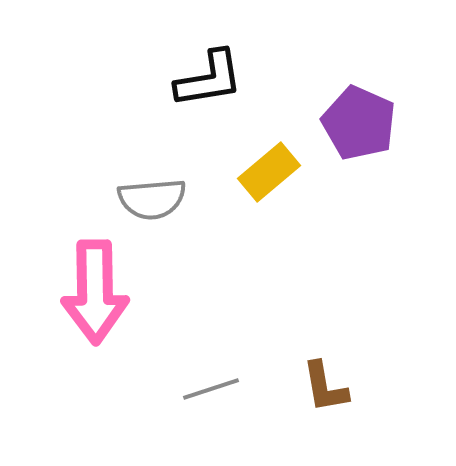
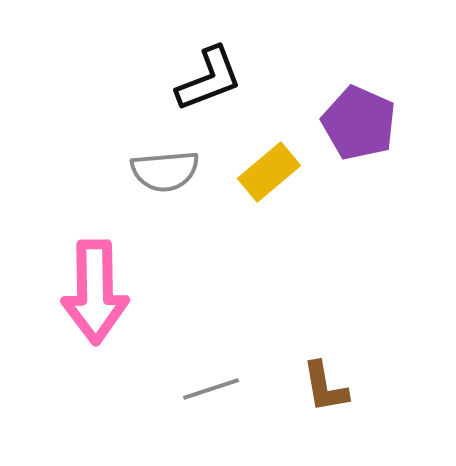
black L-shape: rotated 12 degrees counterclockwise
gray semicircle: moved 13 px right, 28 px up
